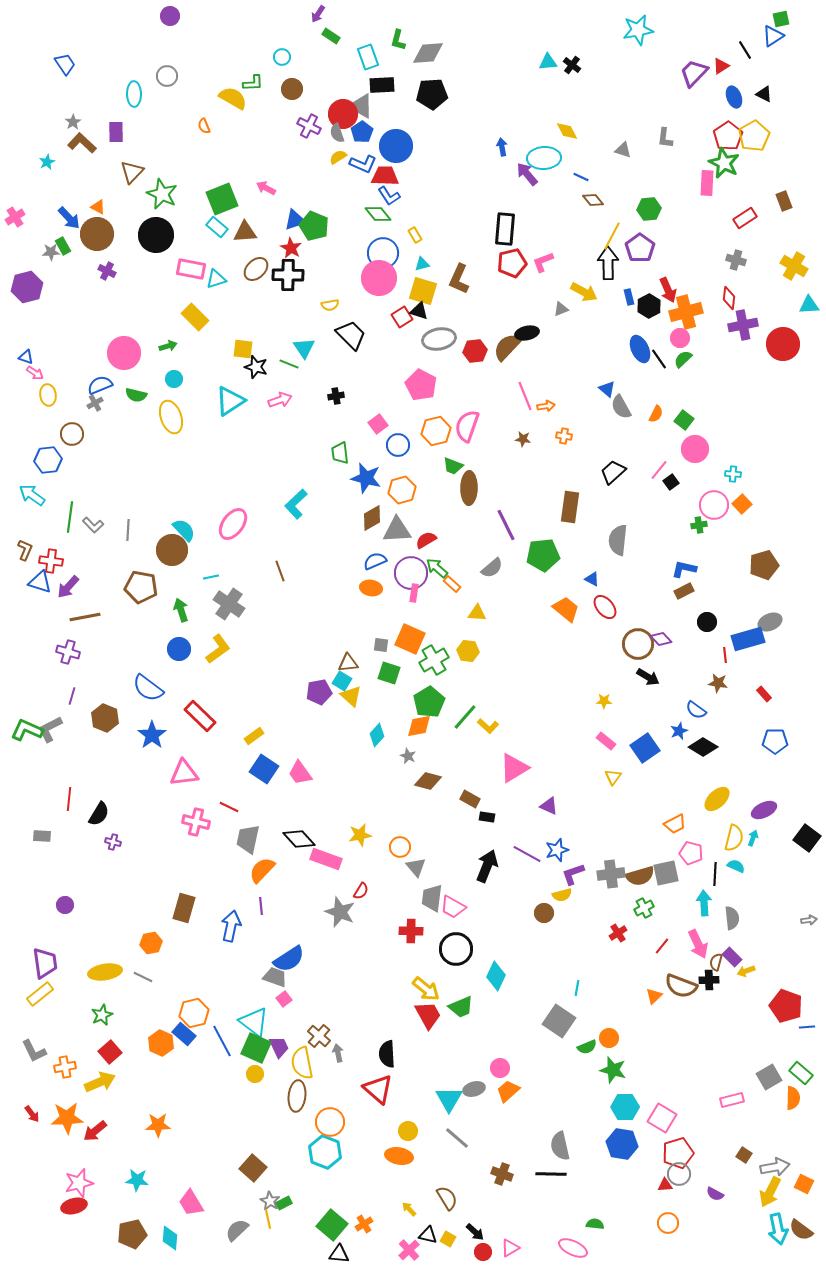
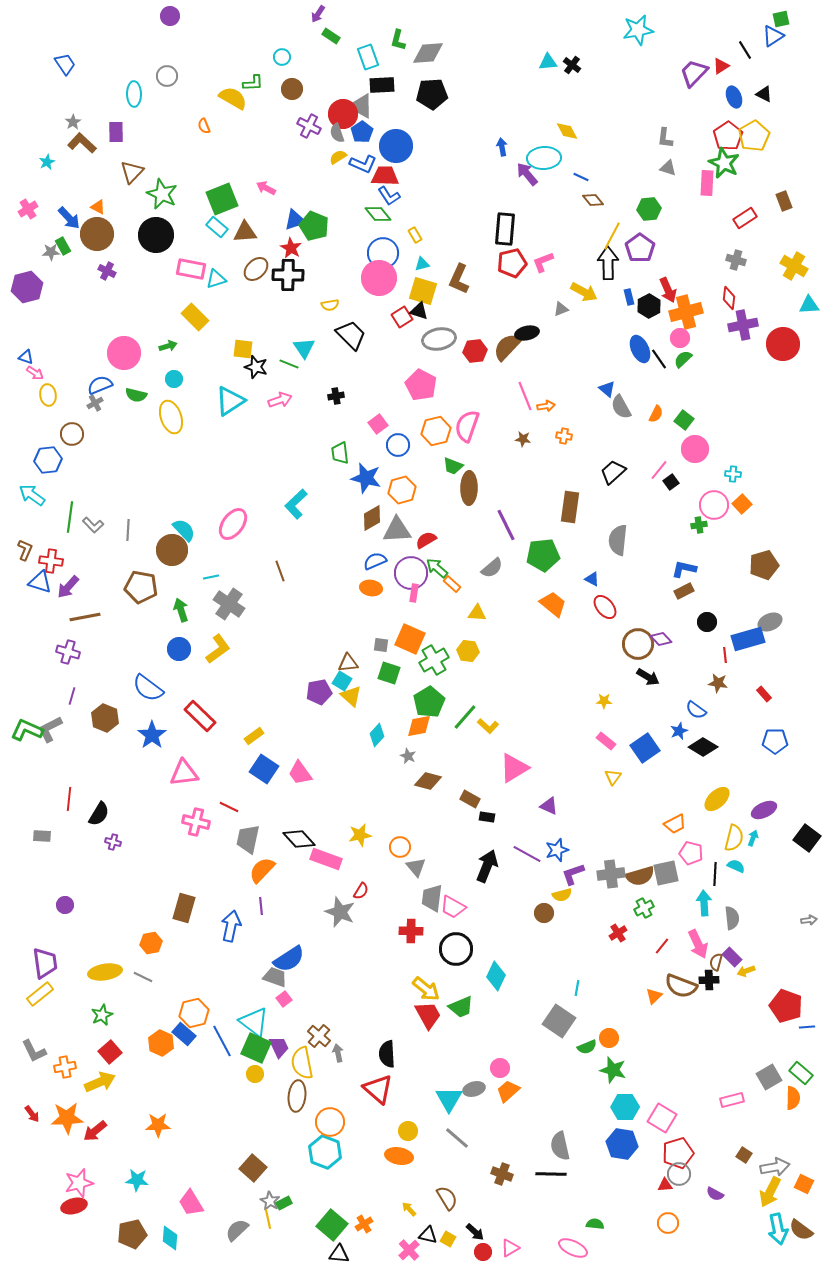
gray triangle at (623, 150): moved 45 px right, 18 px down
pink cross at (15, 217): moved 13 px right, 8 px up
orange trapezoid at (566, 609): moved 13 px left, 5 px up
